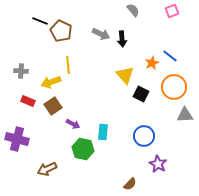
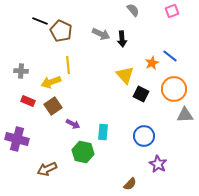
orange circle: moved 2 px down
green hexagon: moved 3 px down
